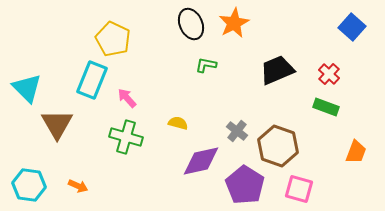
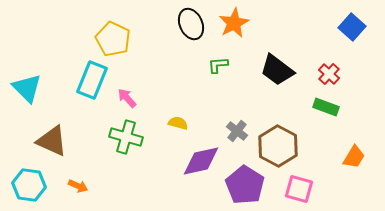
green L-shape: moved 12 px right; rotated 15 degrees counterclockwise
black trapezoid: rotated 120 degrees counterclockwise
brown triangle: moved 5 px left, 17 px down; rotated 36 degrees counterclockwise
brown hexagon: rotated 9 degrees clockwise
orange trapezoid: moved 2 px left, 5 px down; rotated 10 degrees clockwise
